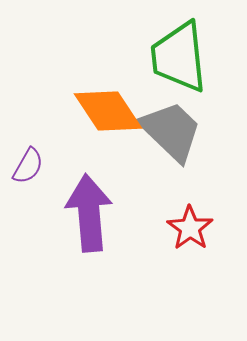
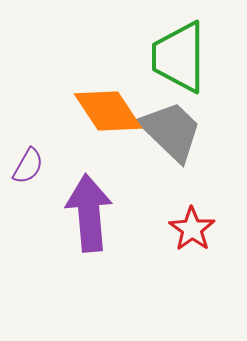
green trapezoid: rotated 6 degrees clockwise
red star: moved 2 px right, 1 px down
